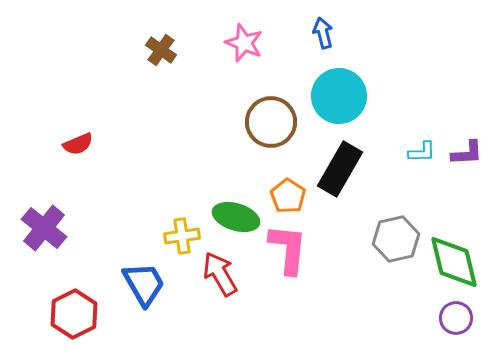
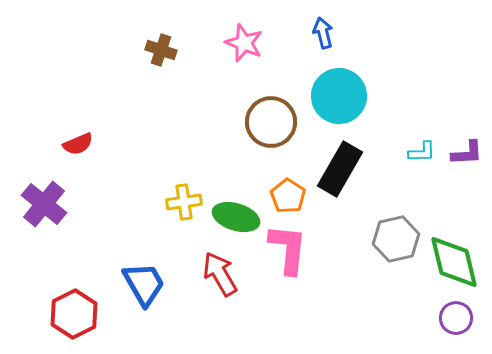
brown cross: rotated 16 degrees counterclockwise
purple cross: moved 24 px up
yellow cross: moved 2 px right, 34 px up
